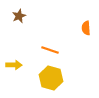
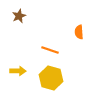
orange semicircle: moved 7 px left, 4 px down
yellow arrow: moved 4 px right, 6 px down
